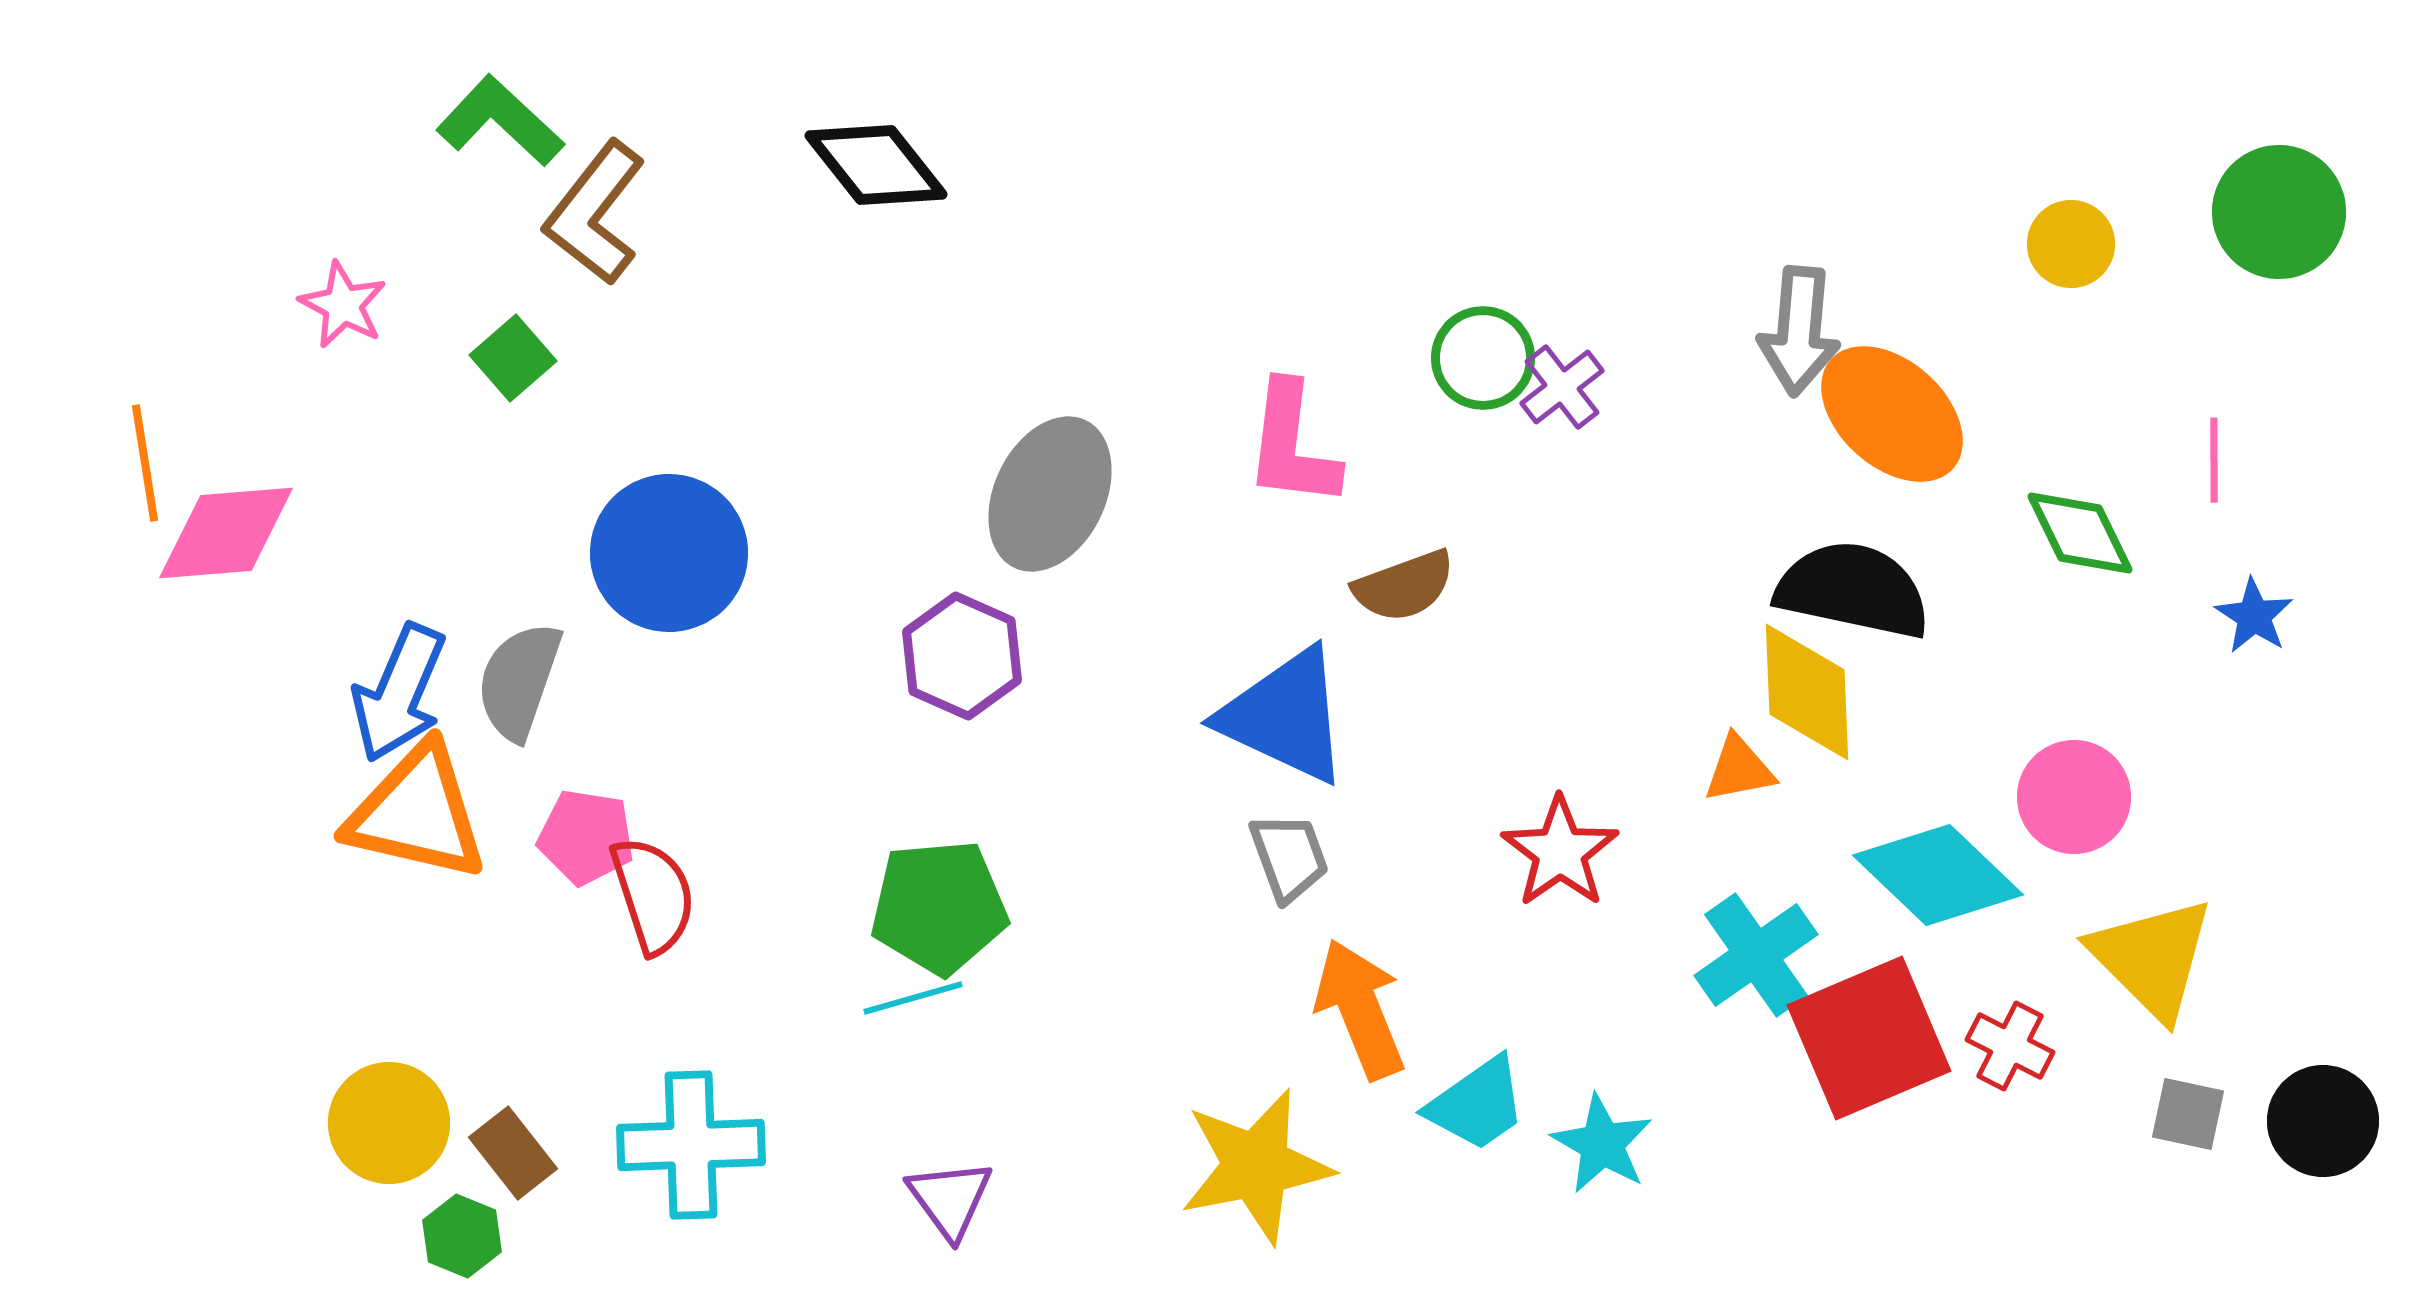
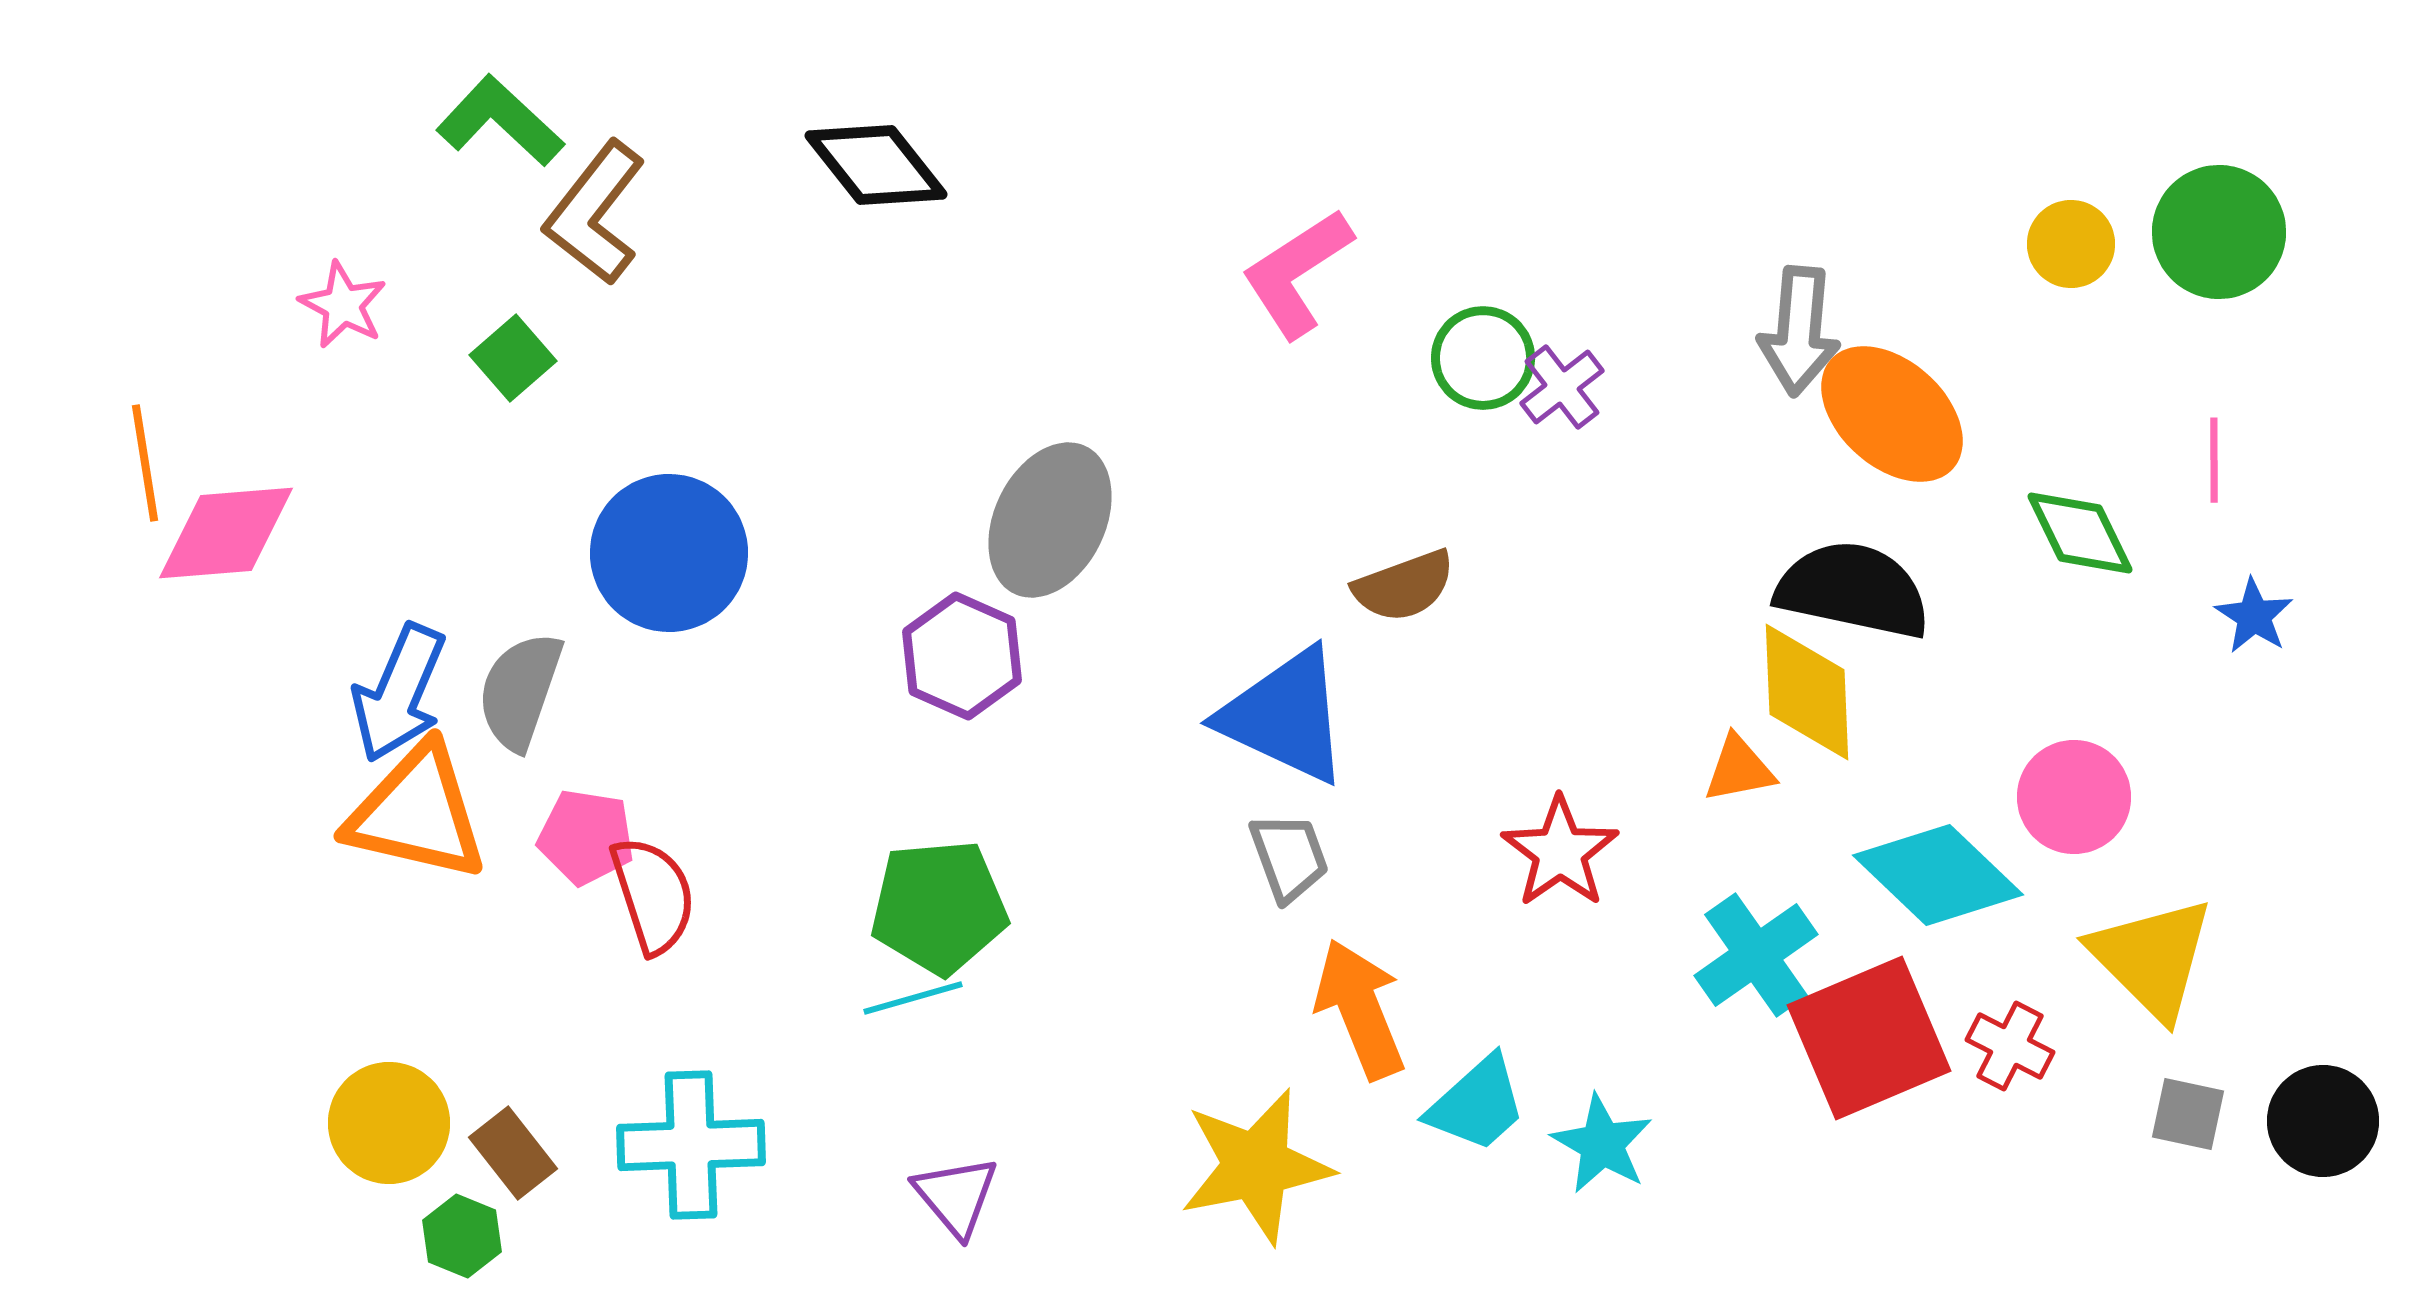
green circle at (2279, 212): moved 60 px left, 20 px down
pink L-shape at (1292, 445): moved 5 px right, 172 px up; rotated 50 degrees clockwise
gray ellipse at (1050, 494): moved 26 px down
gray semicircle at (519, 681): moved 1 px right, 10 px down
cyan trapezoid at (1477, 1104): rotated 7 degrees counterclockwise
purple triangle at (950, 1199): moved 6 px right, 3 px up; rotated 4 degrees counterclockwise
